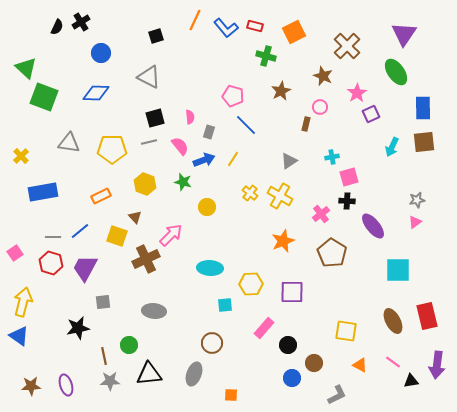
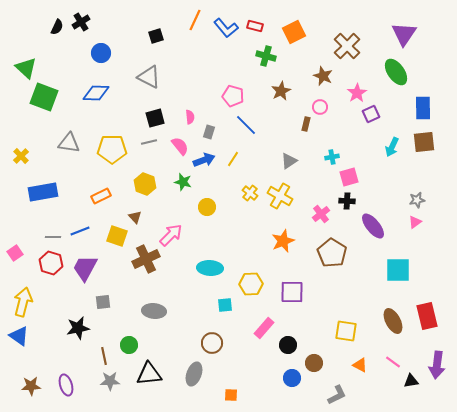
blue line at (80, 231): rotated 18 degrees clockwise
